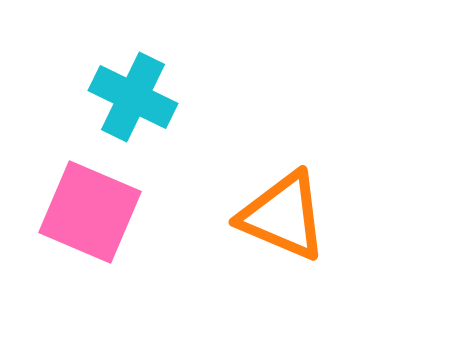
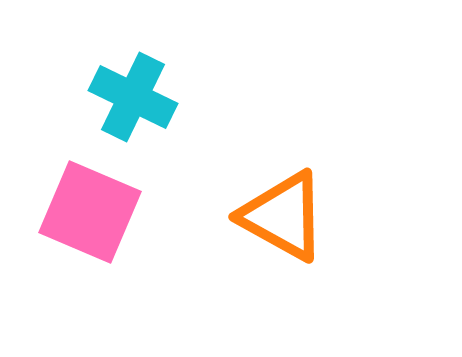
orange triangle: rotated 6 degrees clockwise
